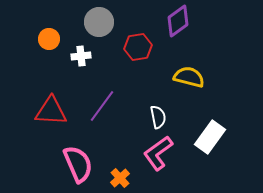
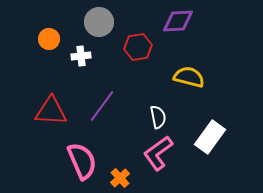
purple diamond: rotated 32 degrees clockwise
pink semicircle: moved 4 px right, 3 px up
